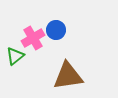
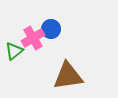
blue circle: moved 5 px left, 1 px up
green triangle: moved 1 px left, 5 px up
